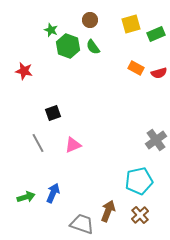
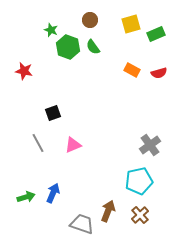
green hexagon: moved 1 px down
orange rectangle: moved 4 px left, 2 px down
gray cross: moved 6 px left, 5 px down
